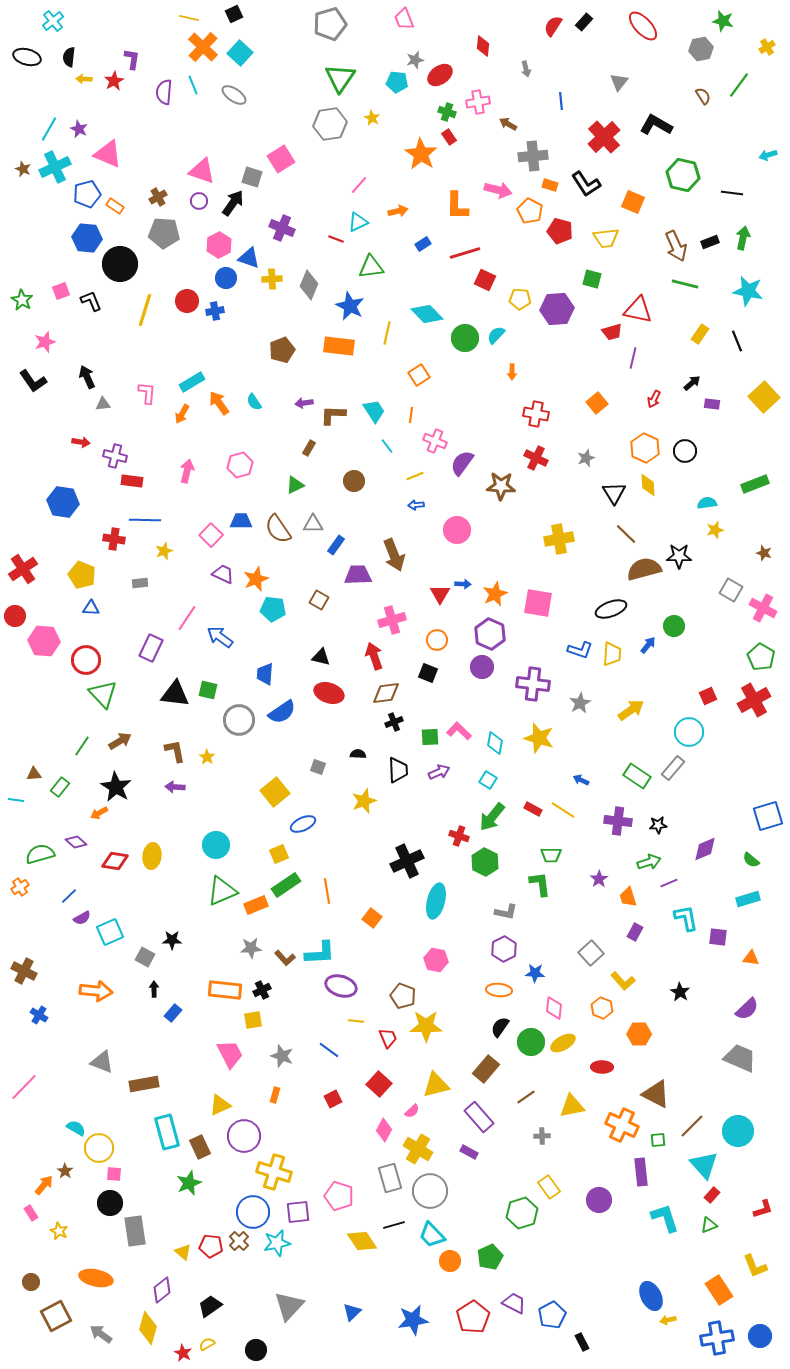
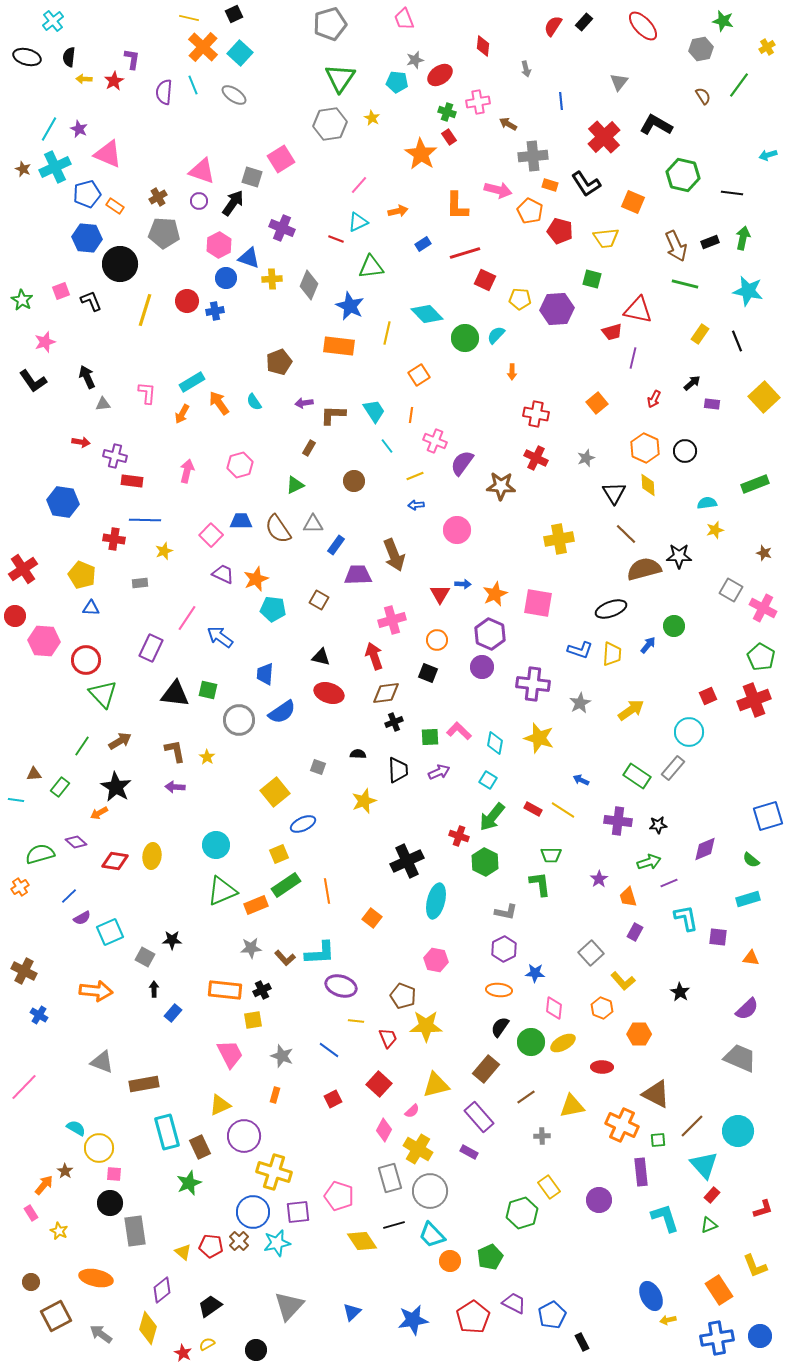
brown pentagon at (282, 350): moved 3 px left, 12 px down
red cross at (754, 700): rotated 8 degrees clockwise
